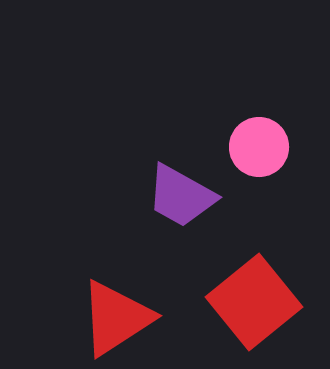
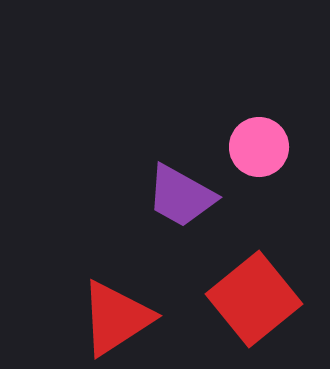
red square: moved 3 px up
